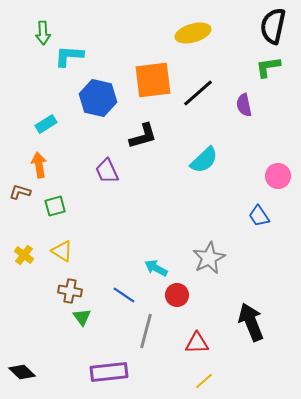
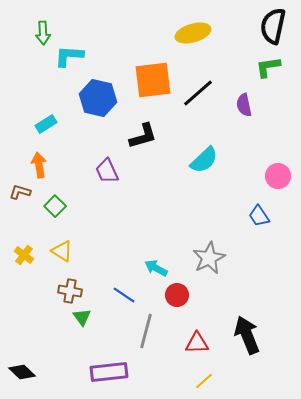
green square: rotated 30 degrees counterclockwise
black arrow: moved 4 px left, 13 px down
